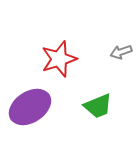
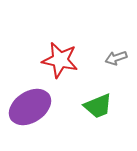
gray arrow: moved 5 px left, 6 px down
red star: moved 1 px right, 1 px down; rotated 30 degrees clockwise
